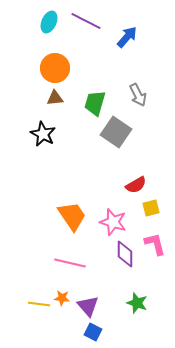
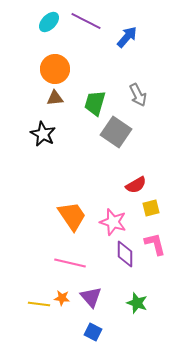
cyan ellipse: rotated 20 degrees clockwise
orange circle: moved 1 px down
purple triangle: moved 3 px right, 9 px up
